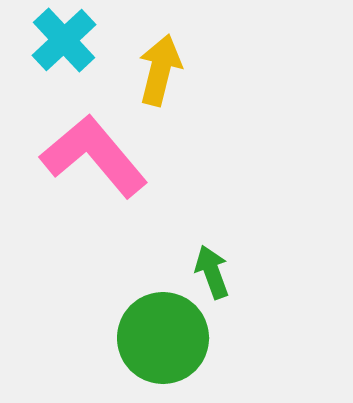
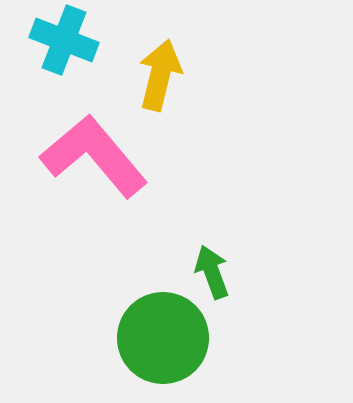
cyan cross: rotated 26 degrees counterclockwise
yellow arrow: moved 5 px down
